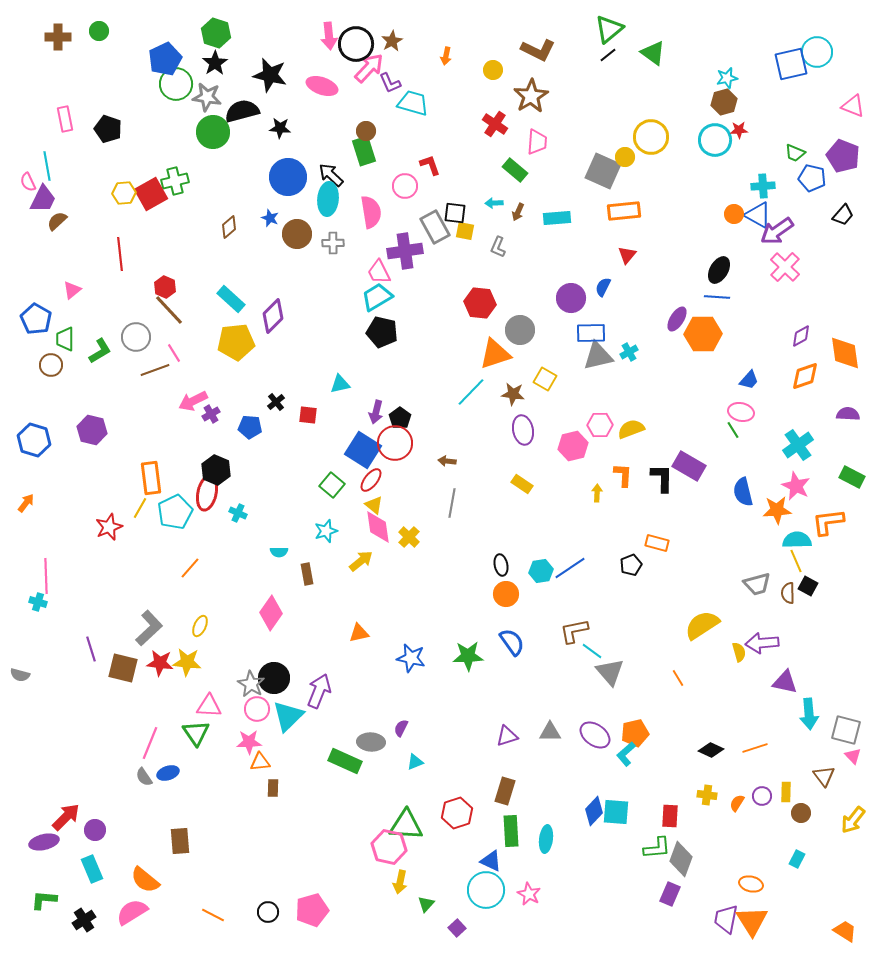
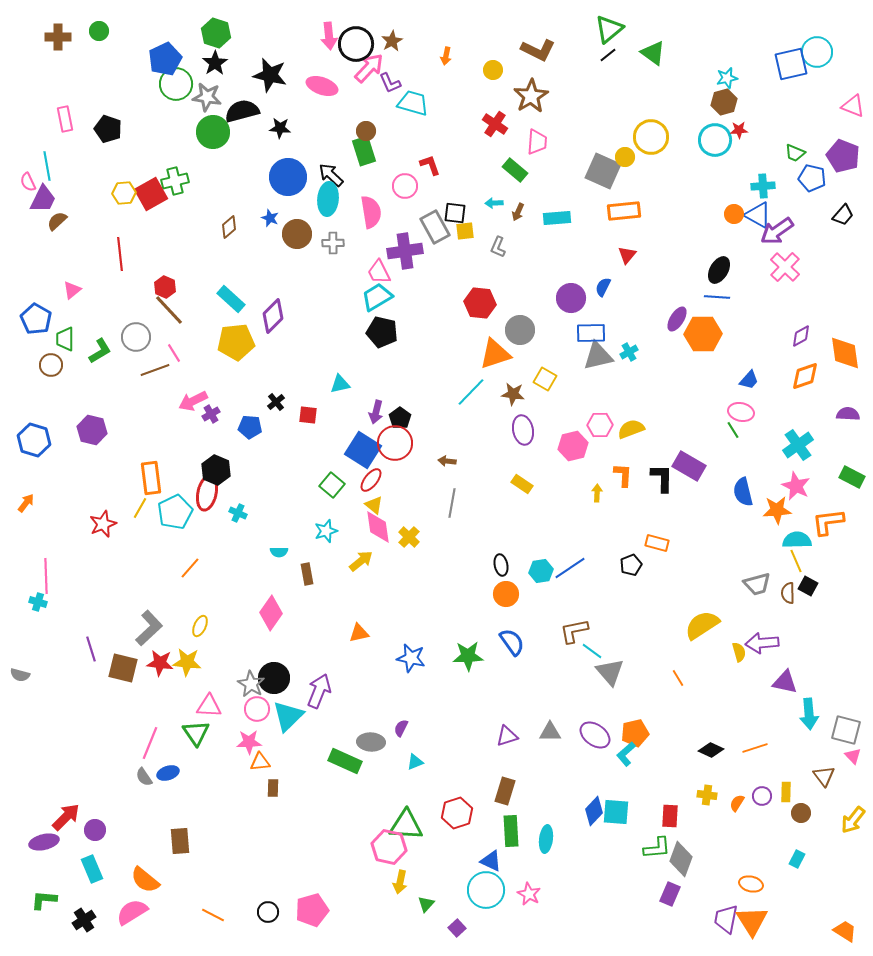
yellow square at (465, 231): rotated 18 degrees counterclockwise
red star at (109, 527): moved 6 px left, 3 px up
